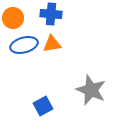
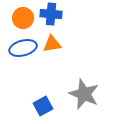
orange circle: moved 10 px right
blue ellipse: moved 1 px left, 3 px down
gray star: moved 7 px left, 4 px down
